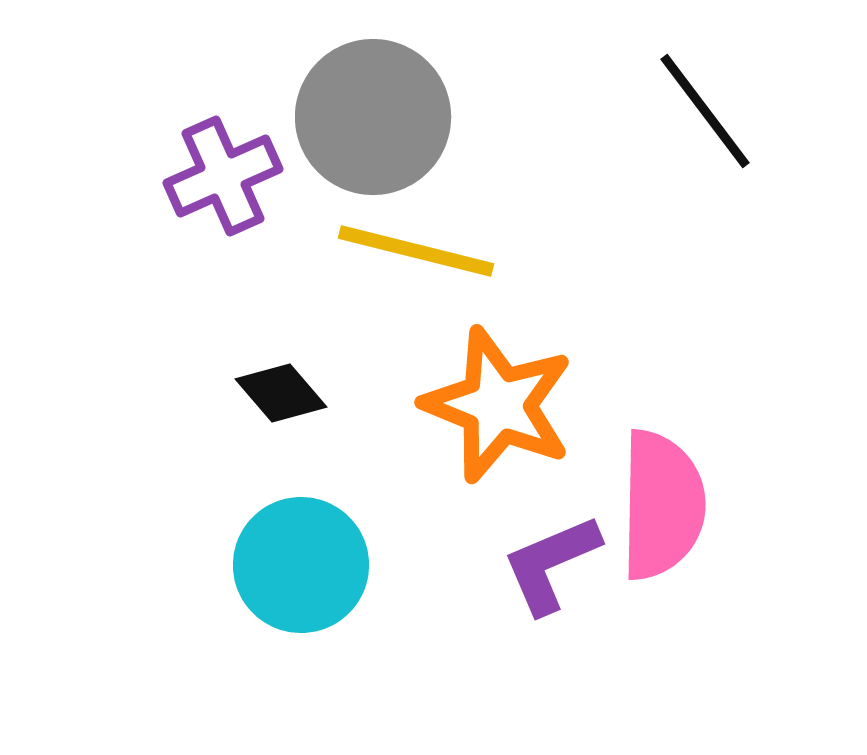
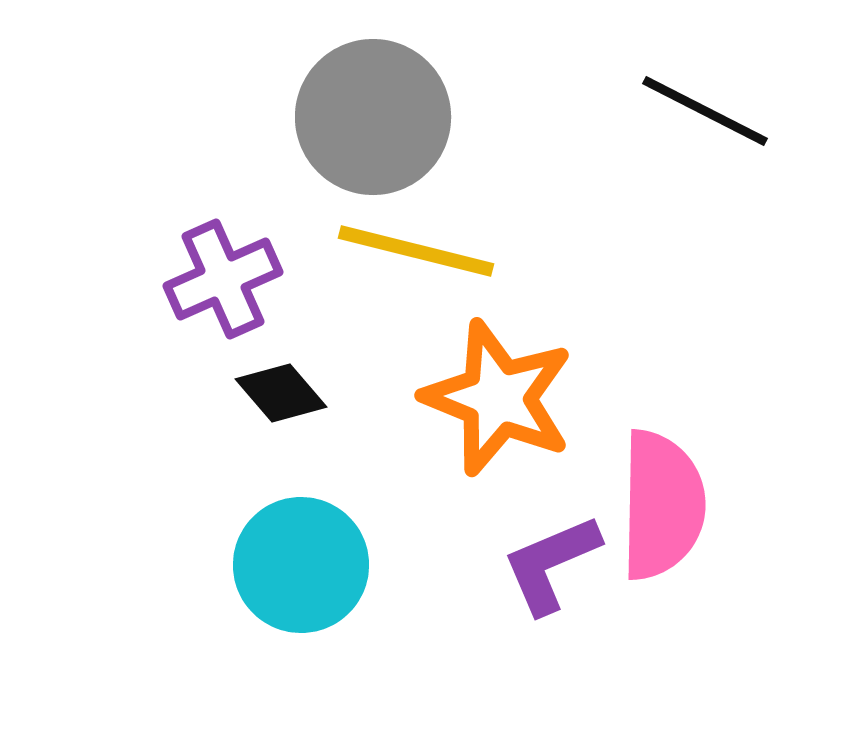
black line: rotated 26 degrees counterclockwise
purple cross: moved 103 px down
orange star: moved 7 px up
